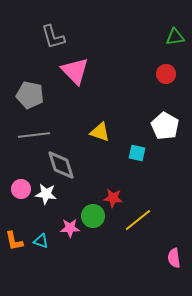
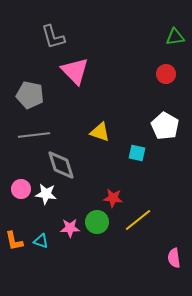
green circle: moved 4 px right, 6 px down
